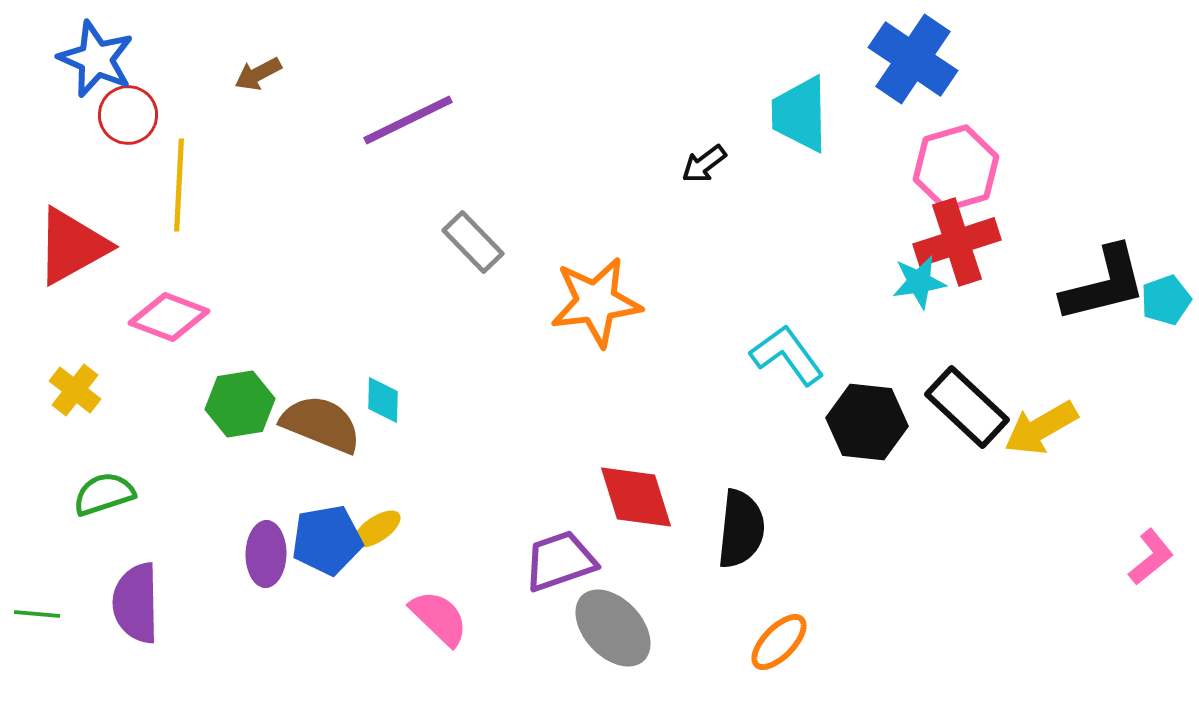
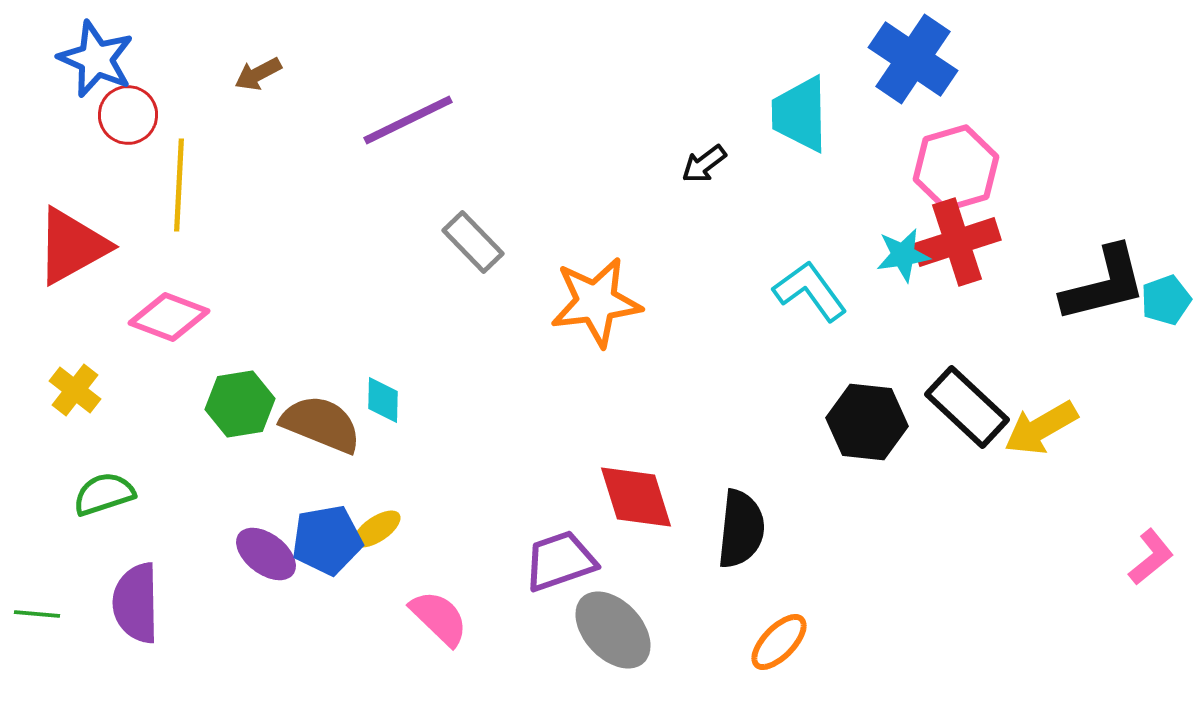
cyan star: moved 16 px left, 27 px up
cyan L-shape: moved 23 px right, 64 px up
purple ellipse: rotated 54 degrees counterclockwise
gray ellipse: moved 2 px down
